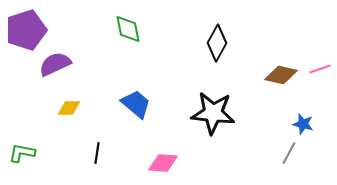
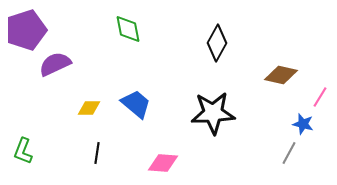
pink line: moved 28 px down; rotated 40 degrees counterclockwise
yellow diamond: moved 20 px right
black star: rotated 9 degrees counterclockwise
green L-shape: moved 1 px right, 2 px up; rotated 80 degrees counterclockwise
